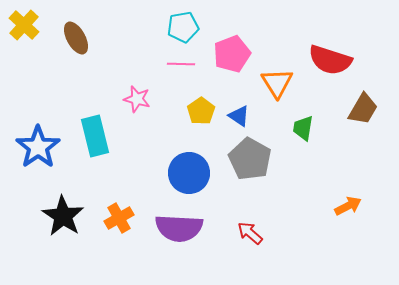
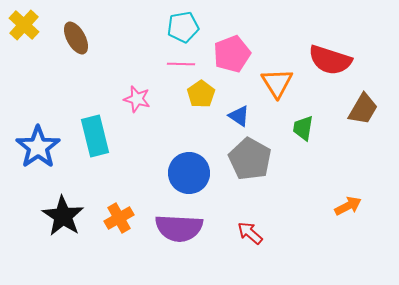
yellow pentagon: moved 17 px up
